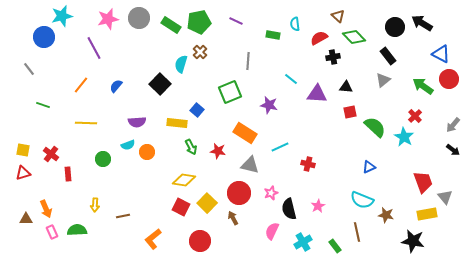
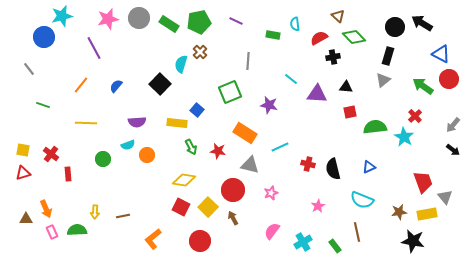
green rectangle at (171, 25): moved 2 px left, 1 px up
black rectangle at (388, 56): rotated 54 degrees clockwise
green semicircle at (375, 127): rotated 50 degrees counterclockwise
orange circle at (147, 152): moved 3 px down
red circle at (239, 193): moved 6 px left, 3 px up
yellow square at (207, 203): moved 1 px right, 4 px down
yellow arrow at (95, 205): moved 7 px down
black semicircle at (289, 209): moved 44 px right, 40 px up
brown star at (386, 215): moved 13 px right, 3 px up; rotated 21 degrees counterclockwise
pink semicircle at (272, 231): rotated 12 degrees clockwise
